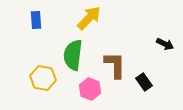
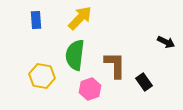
yellow arrow: moved 9 px left
black arrow: moved 1 px right, 2 px up
green semicircle: moved 2 px right
yellow hexagon: moved 1 px left, 2 px up
pink hexagon: rotated 20 degrees clockwise
